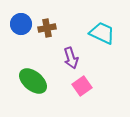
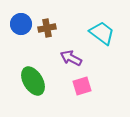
cyan trapezoid: rotated 12 degrees clockwise
purple arrow: rotated 135 degrees clockwise
green ellipse: rotated 20 degrees clockwise
pink square: rotated 18 degrees clockwise
